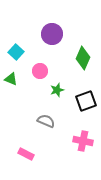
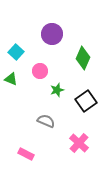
black square: rotated 15 degrees counterclockwise
pink cross: moved 4 px left, 2 px down; rotated 30 degrees clockwise
